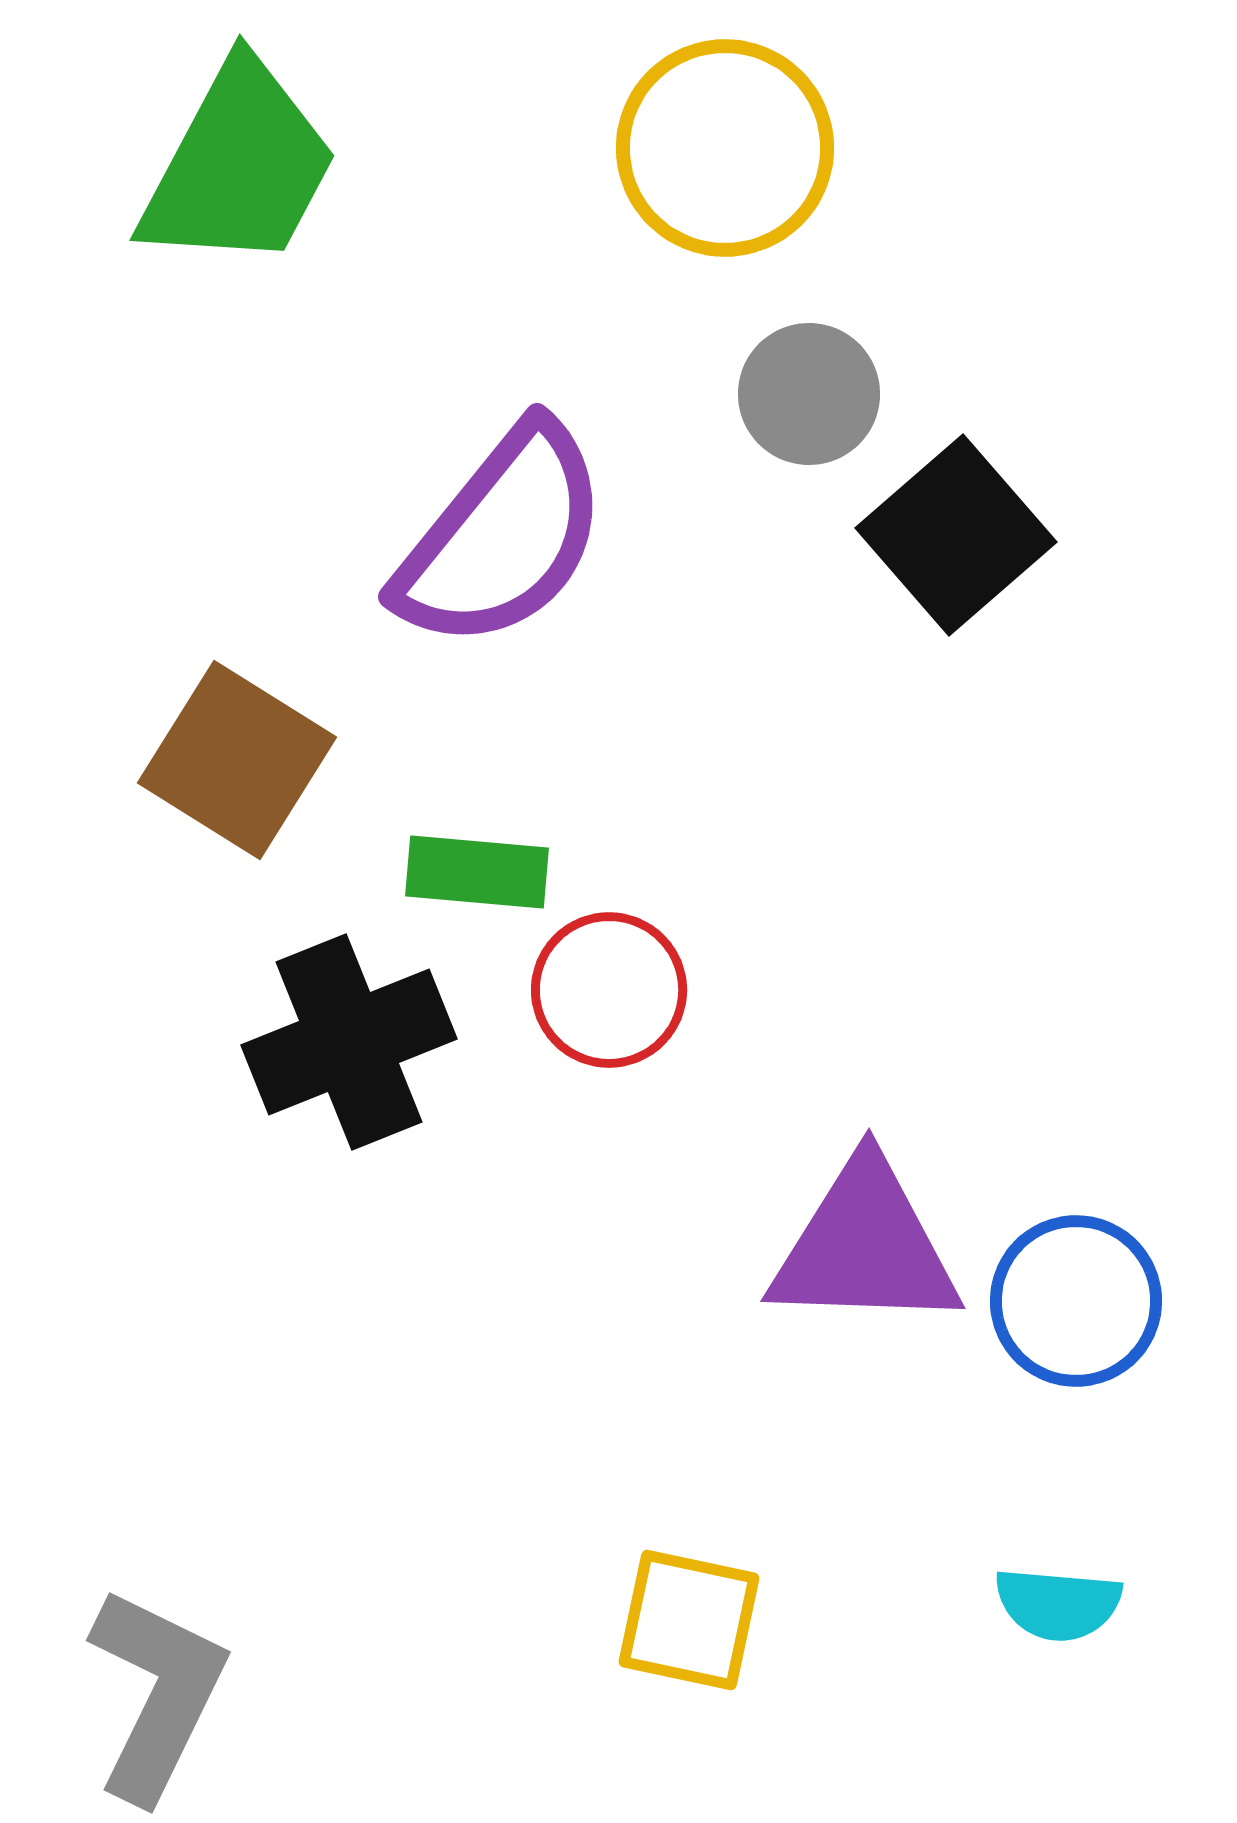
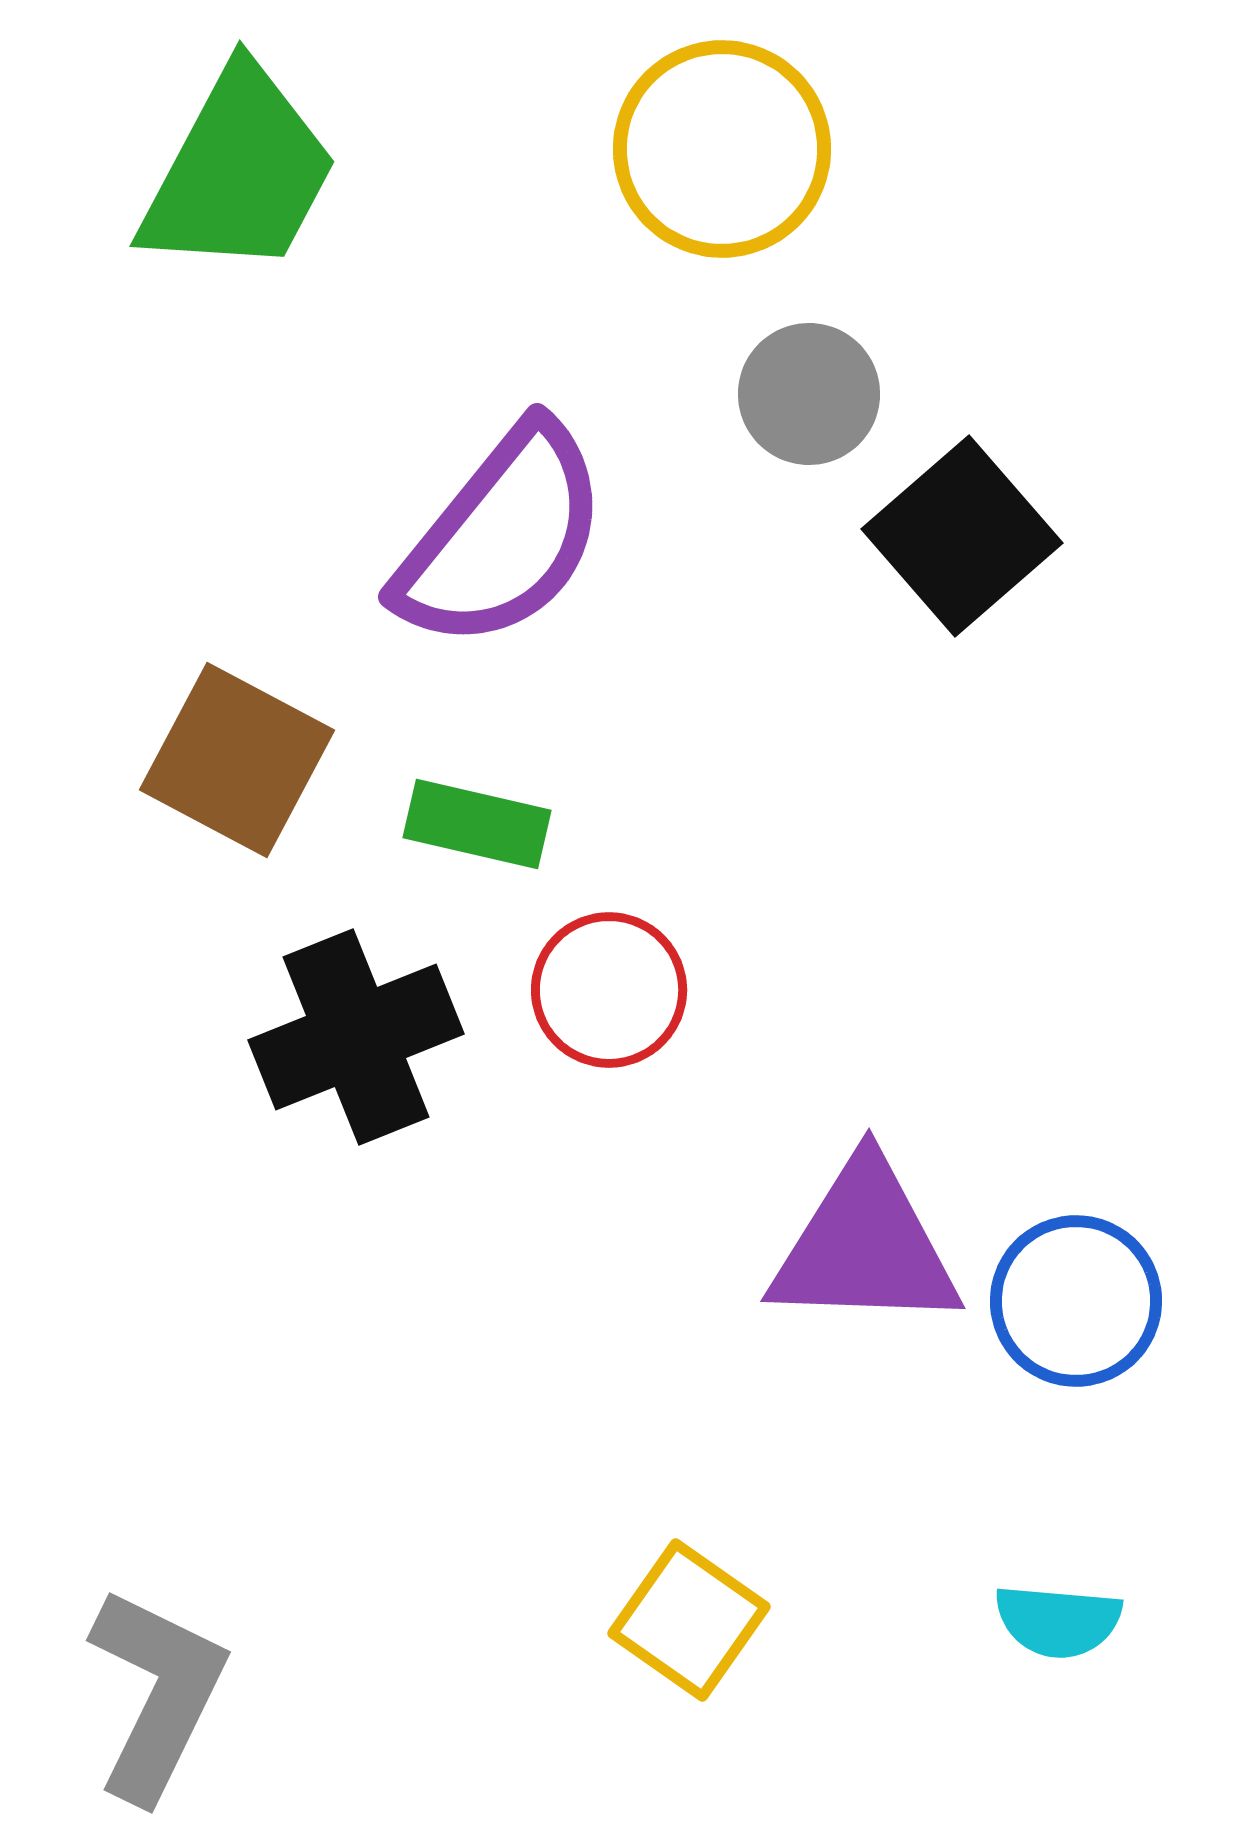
yellow circle: moved 3 px left, 1 px down
green trapezoid: moved 6 px down
black square: moved 6 px right, 1 px down
brown square: rotated 4 degrees counterclockwise
green rectangle: moved 48 px up; rotated 8 degrees clockwise
black cross: moved 7 px right, 5 px up
cyan semicircle: moved 17 px down
yellow square: rotated 23 degrees clockwise
